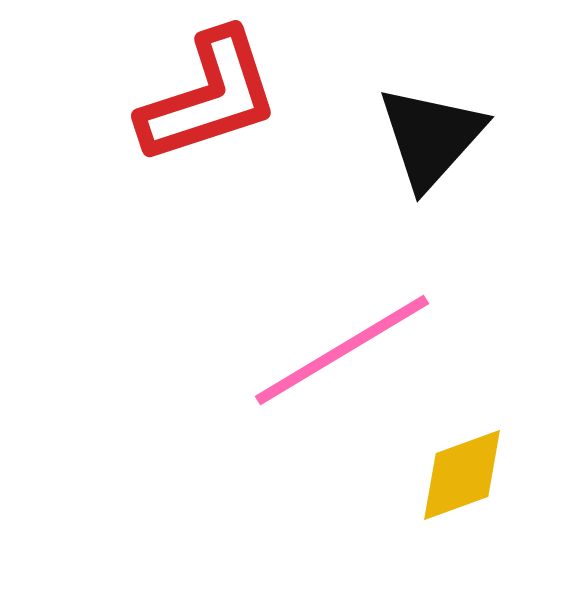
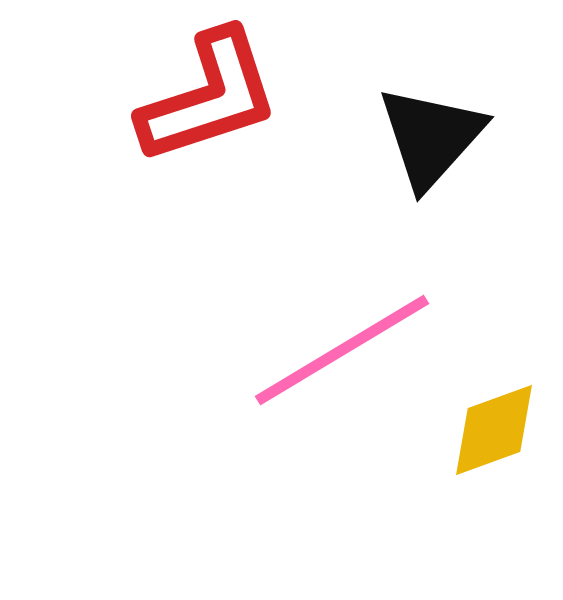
yellow diamond: moved 32 px right, 45 px up
